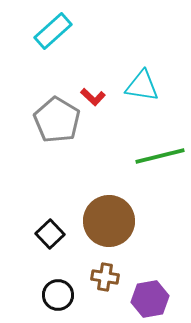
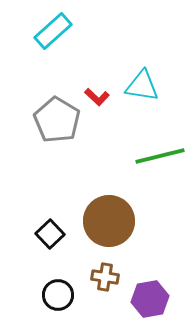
red L-shape: moved 4 px right
